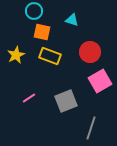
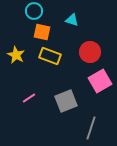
yellow star: rotated 18 degrees counterclockwise
